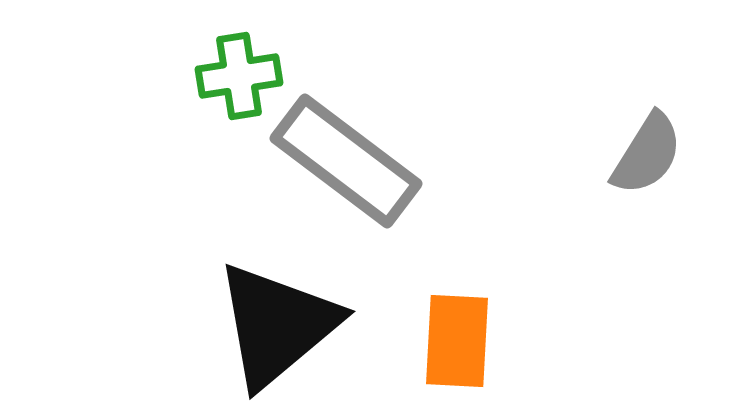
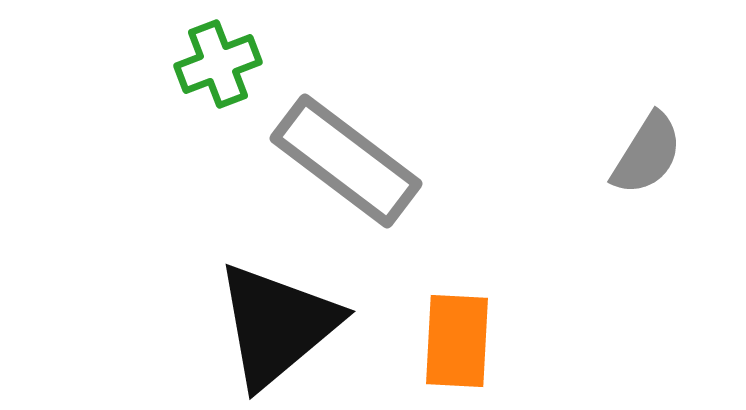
green cross: moved 21 px left, 12 px up; rotated 12 degrees counterclockwise
